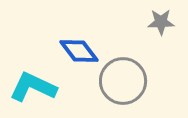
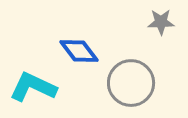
gray circle: moved 8 px right, 2 px down
